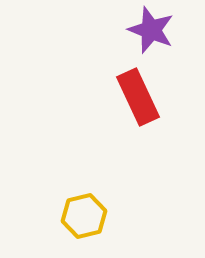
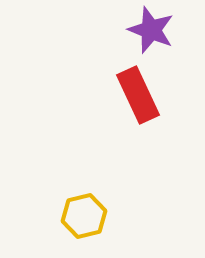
red rectangle: moved 2 px up
